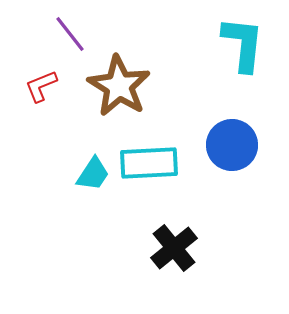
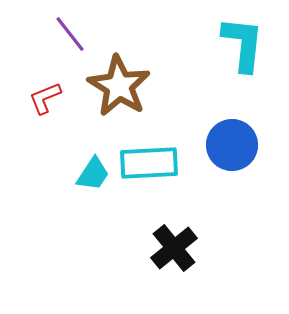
red L-shape: moved 4 px right, 12 px down
